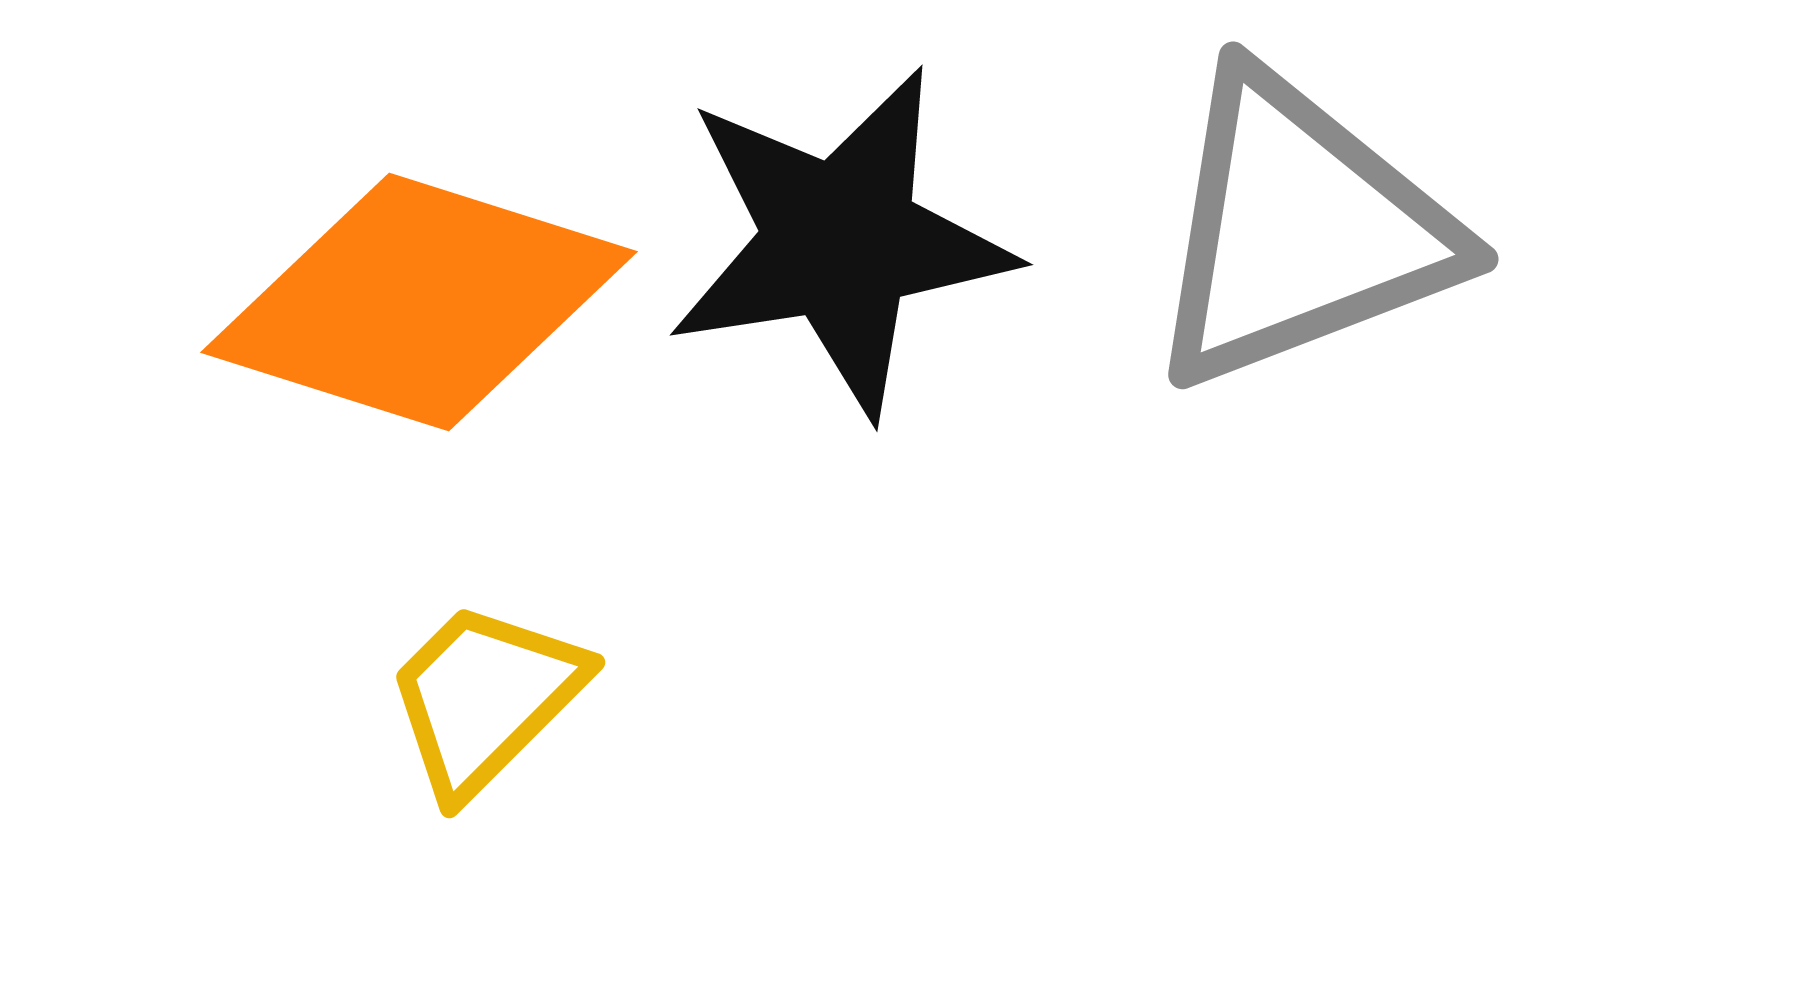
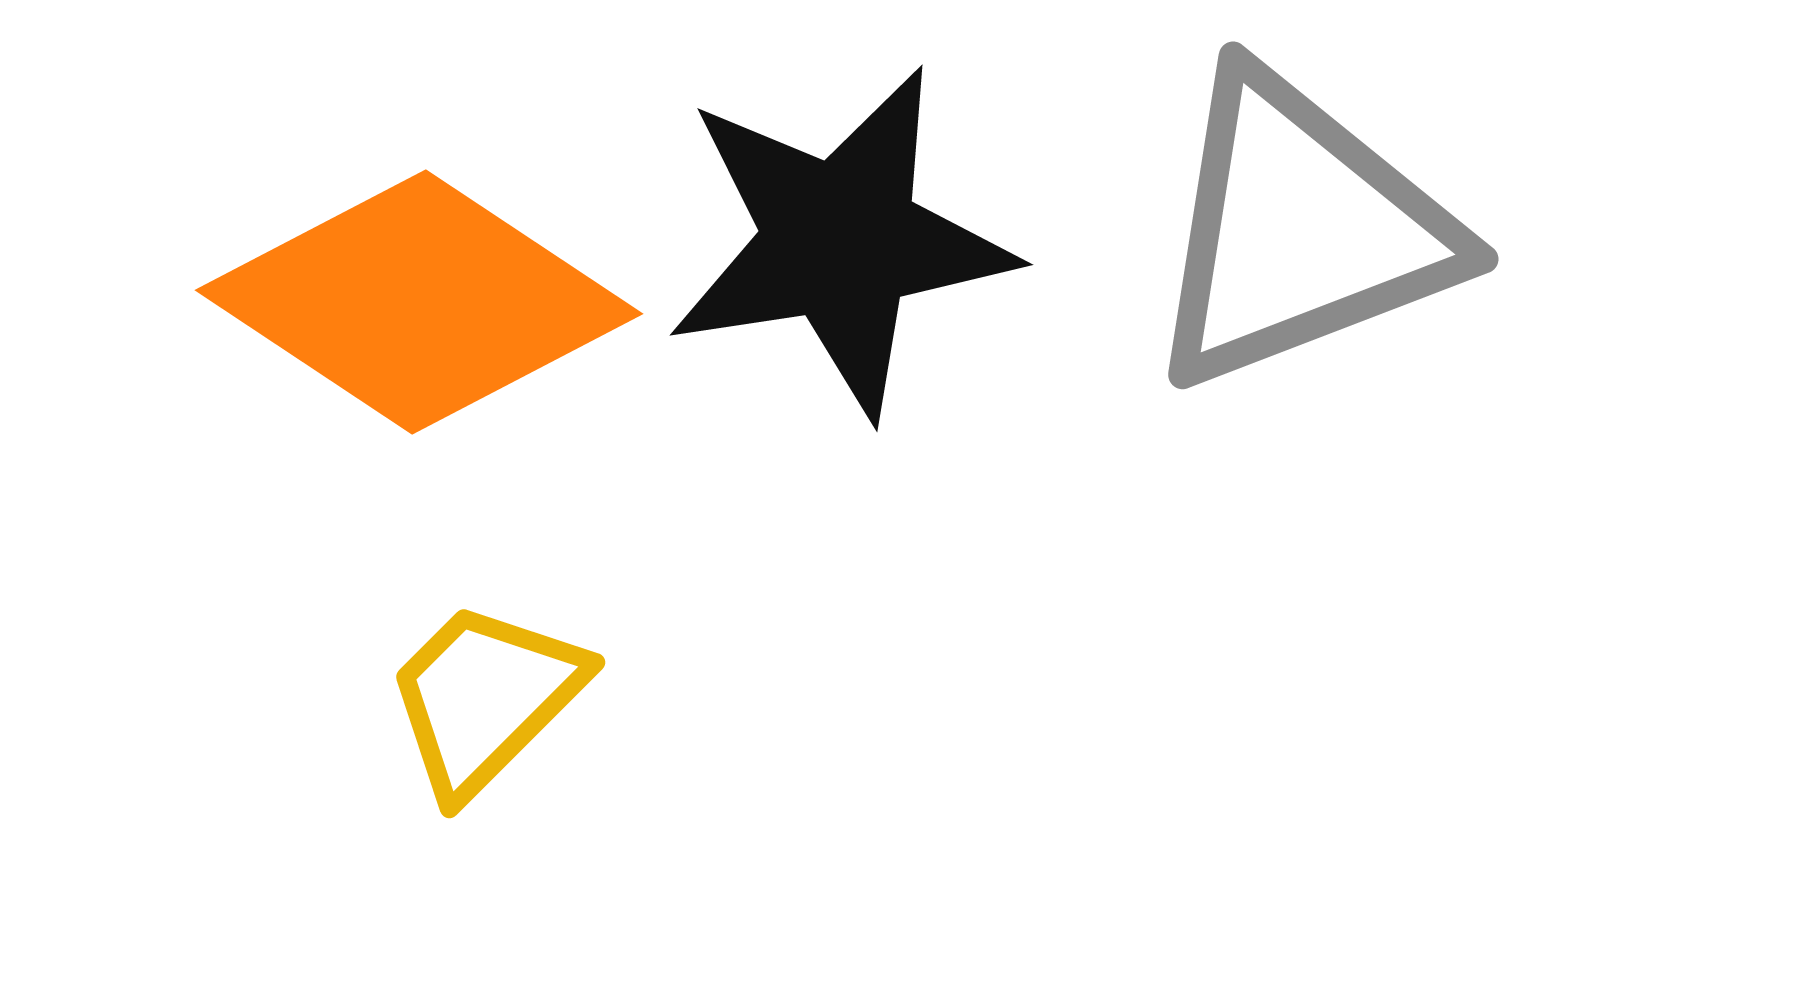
orange diamond: rotated 16 degrees clockwise
